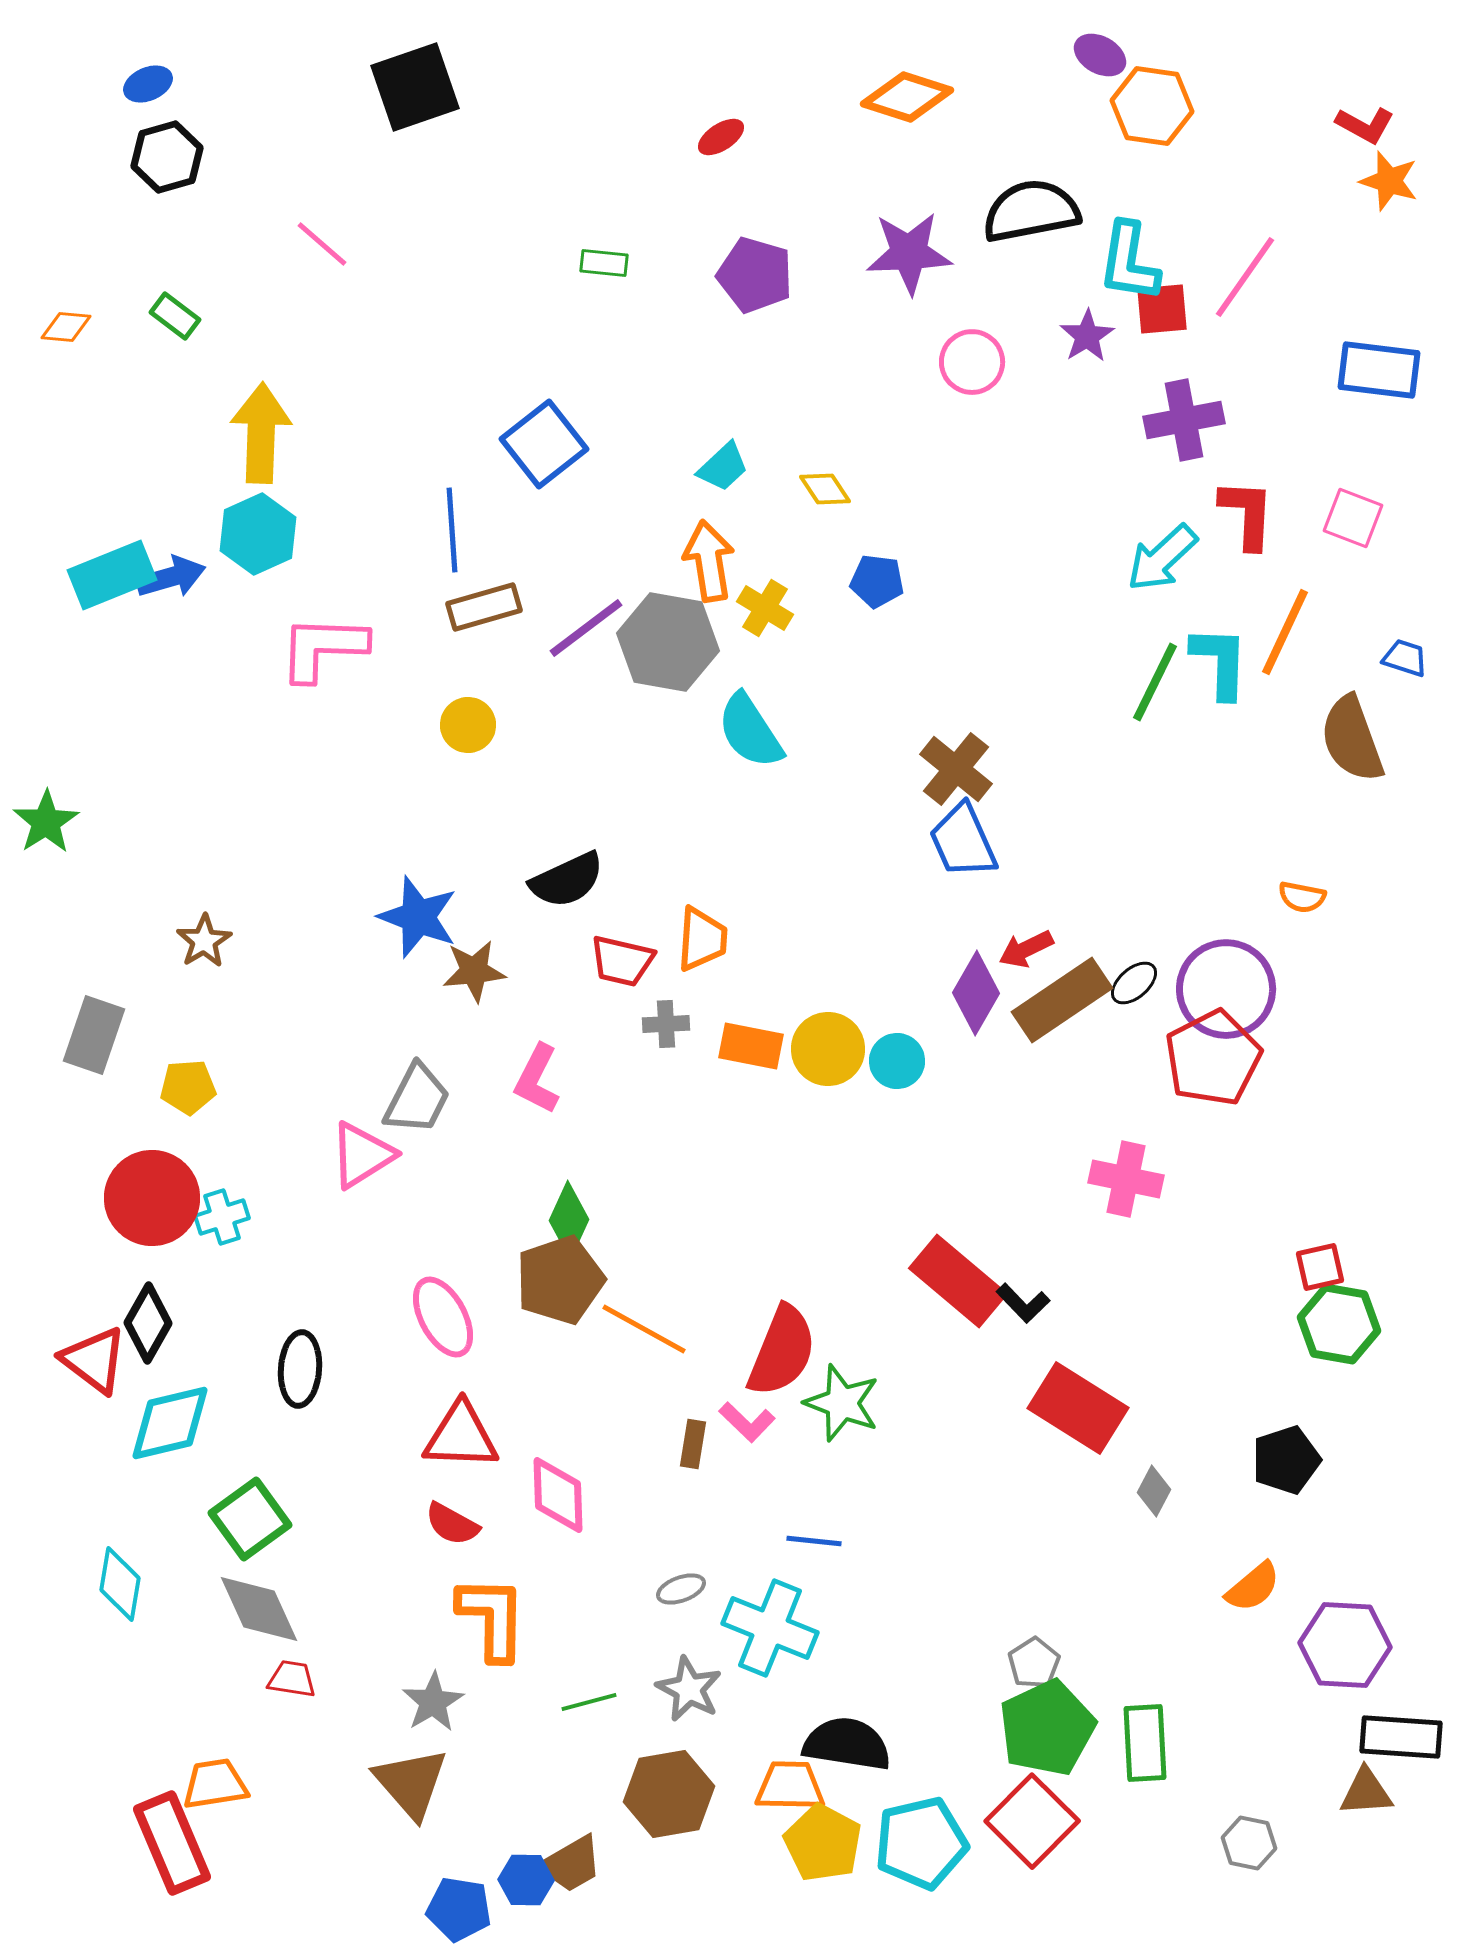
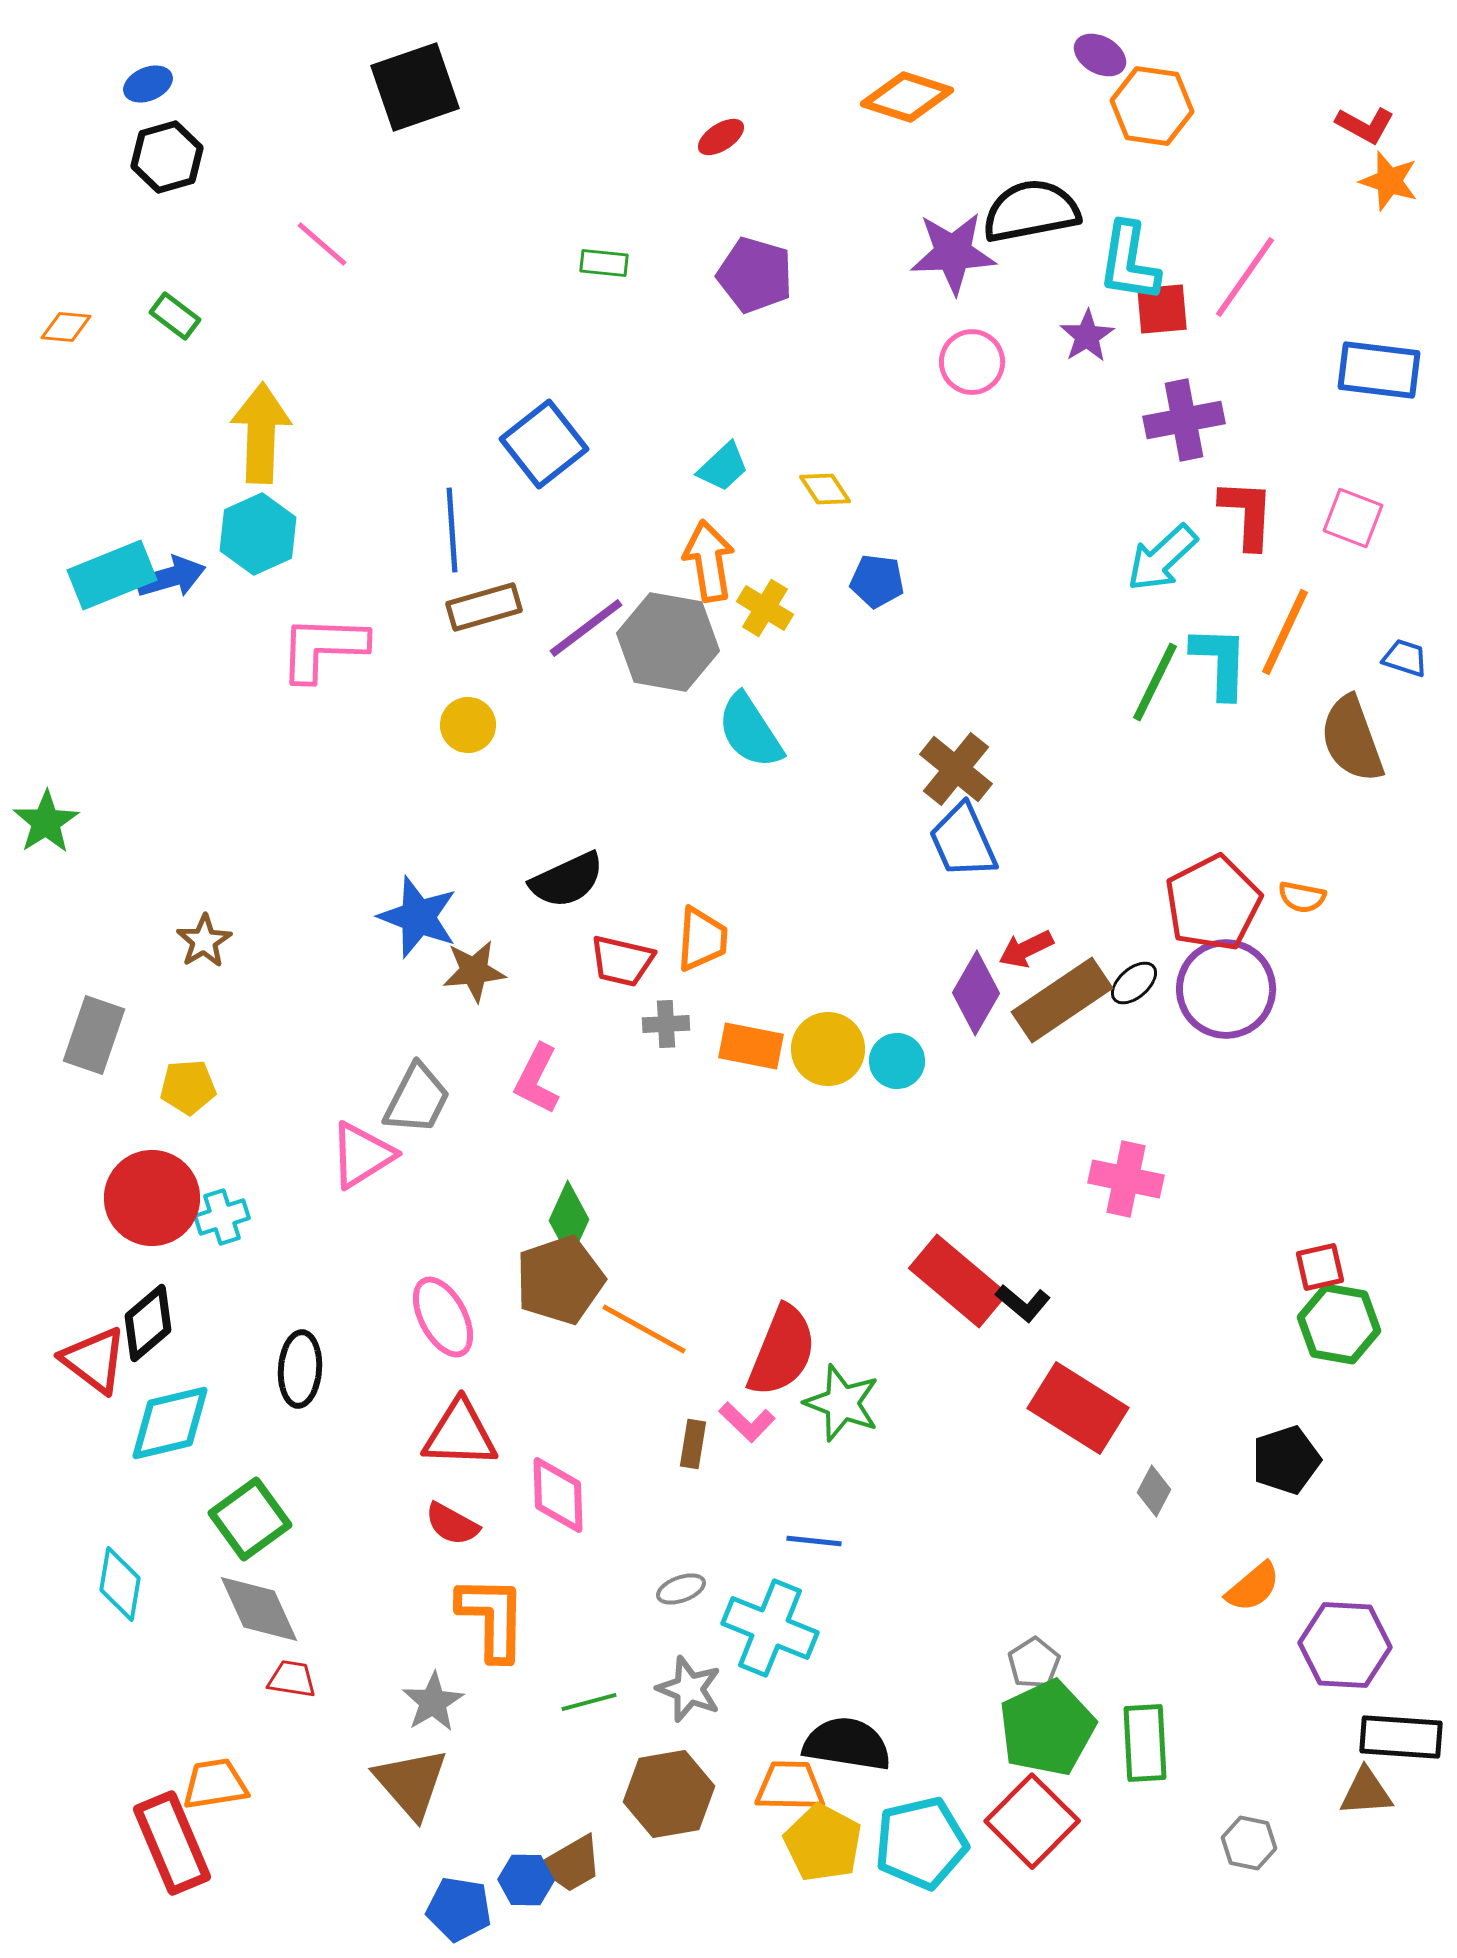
purple star at (909, 253): moved 44 px right
red pentagon at (1213, 1058): moved 155 px up
black L-shape at (1023, 1303): rotated 6 degrees counterclockwise
black diamond at (148, 1323): rotated 20 degrees clockwise
red triangle at (461, 1436): moved 1 px left, 2 px up
gray star at (689, 1689): rotated 6 degrees counterclockwise
